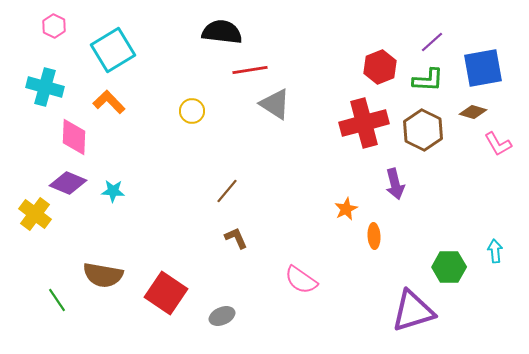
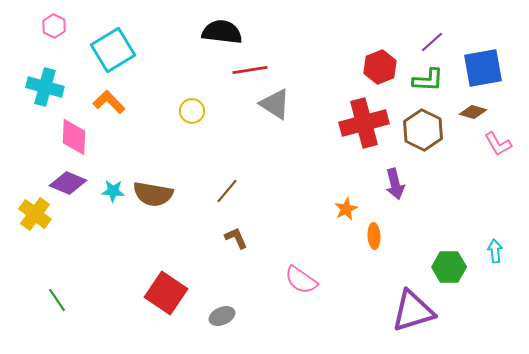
brown semicircle: moved 50 px right, 81 px up
